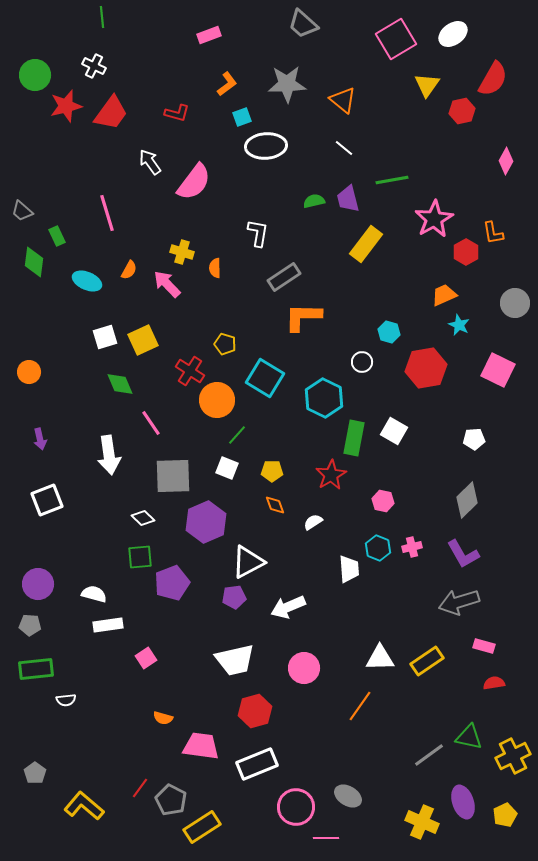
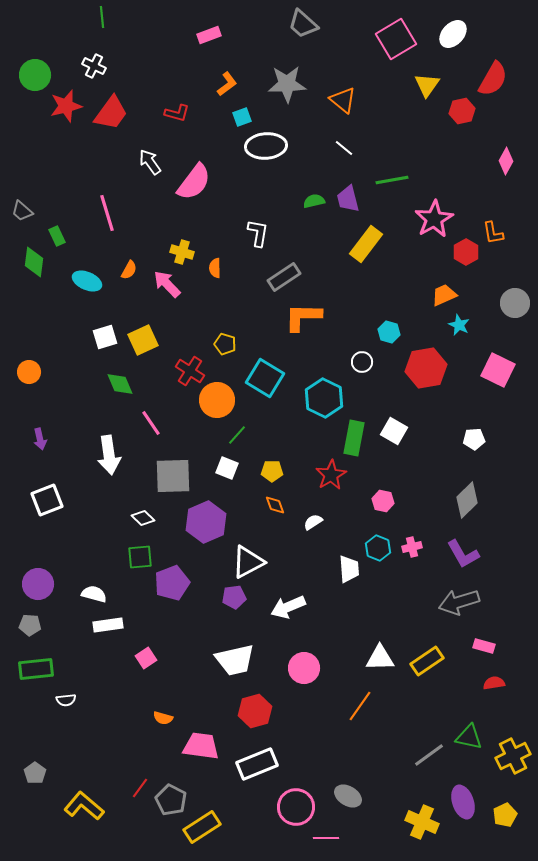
white ellipse at (453, 34): rotated 12 degrees counterclockwise
